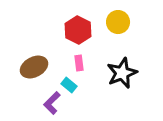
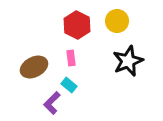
yellow circle: moved 1 px left, 1 px up
red hexagon: moved 1 px left, 5 px up
pink rectangle: moved 8 px left, 5 px up
black star: moved 6 px right, 12 px up
